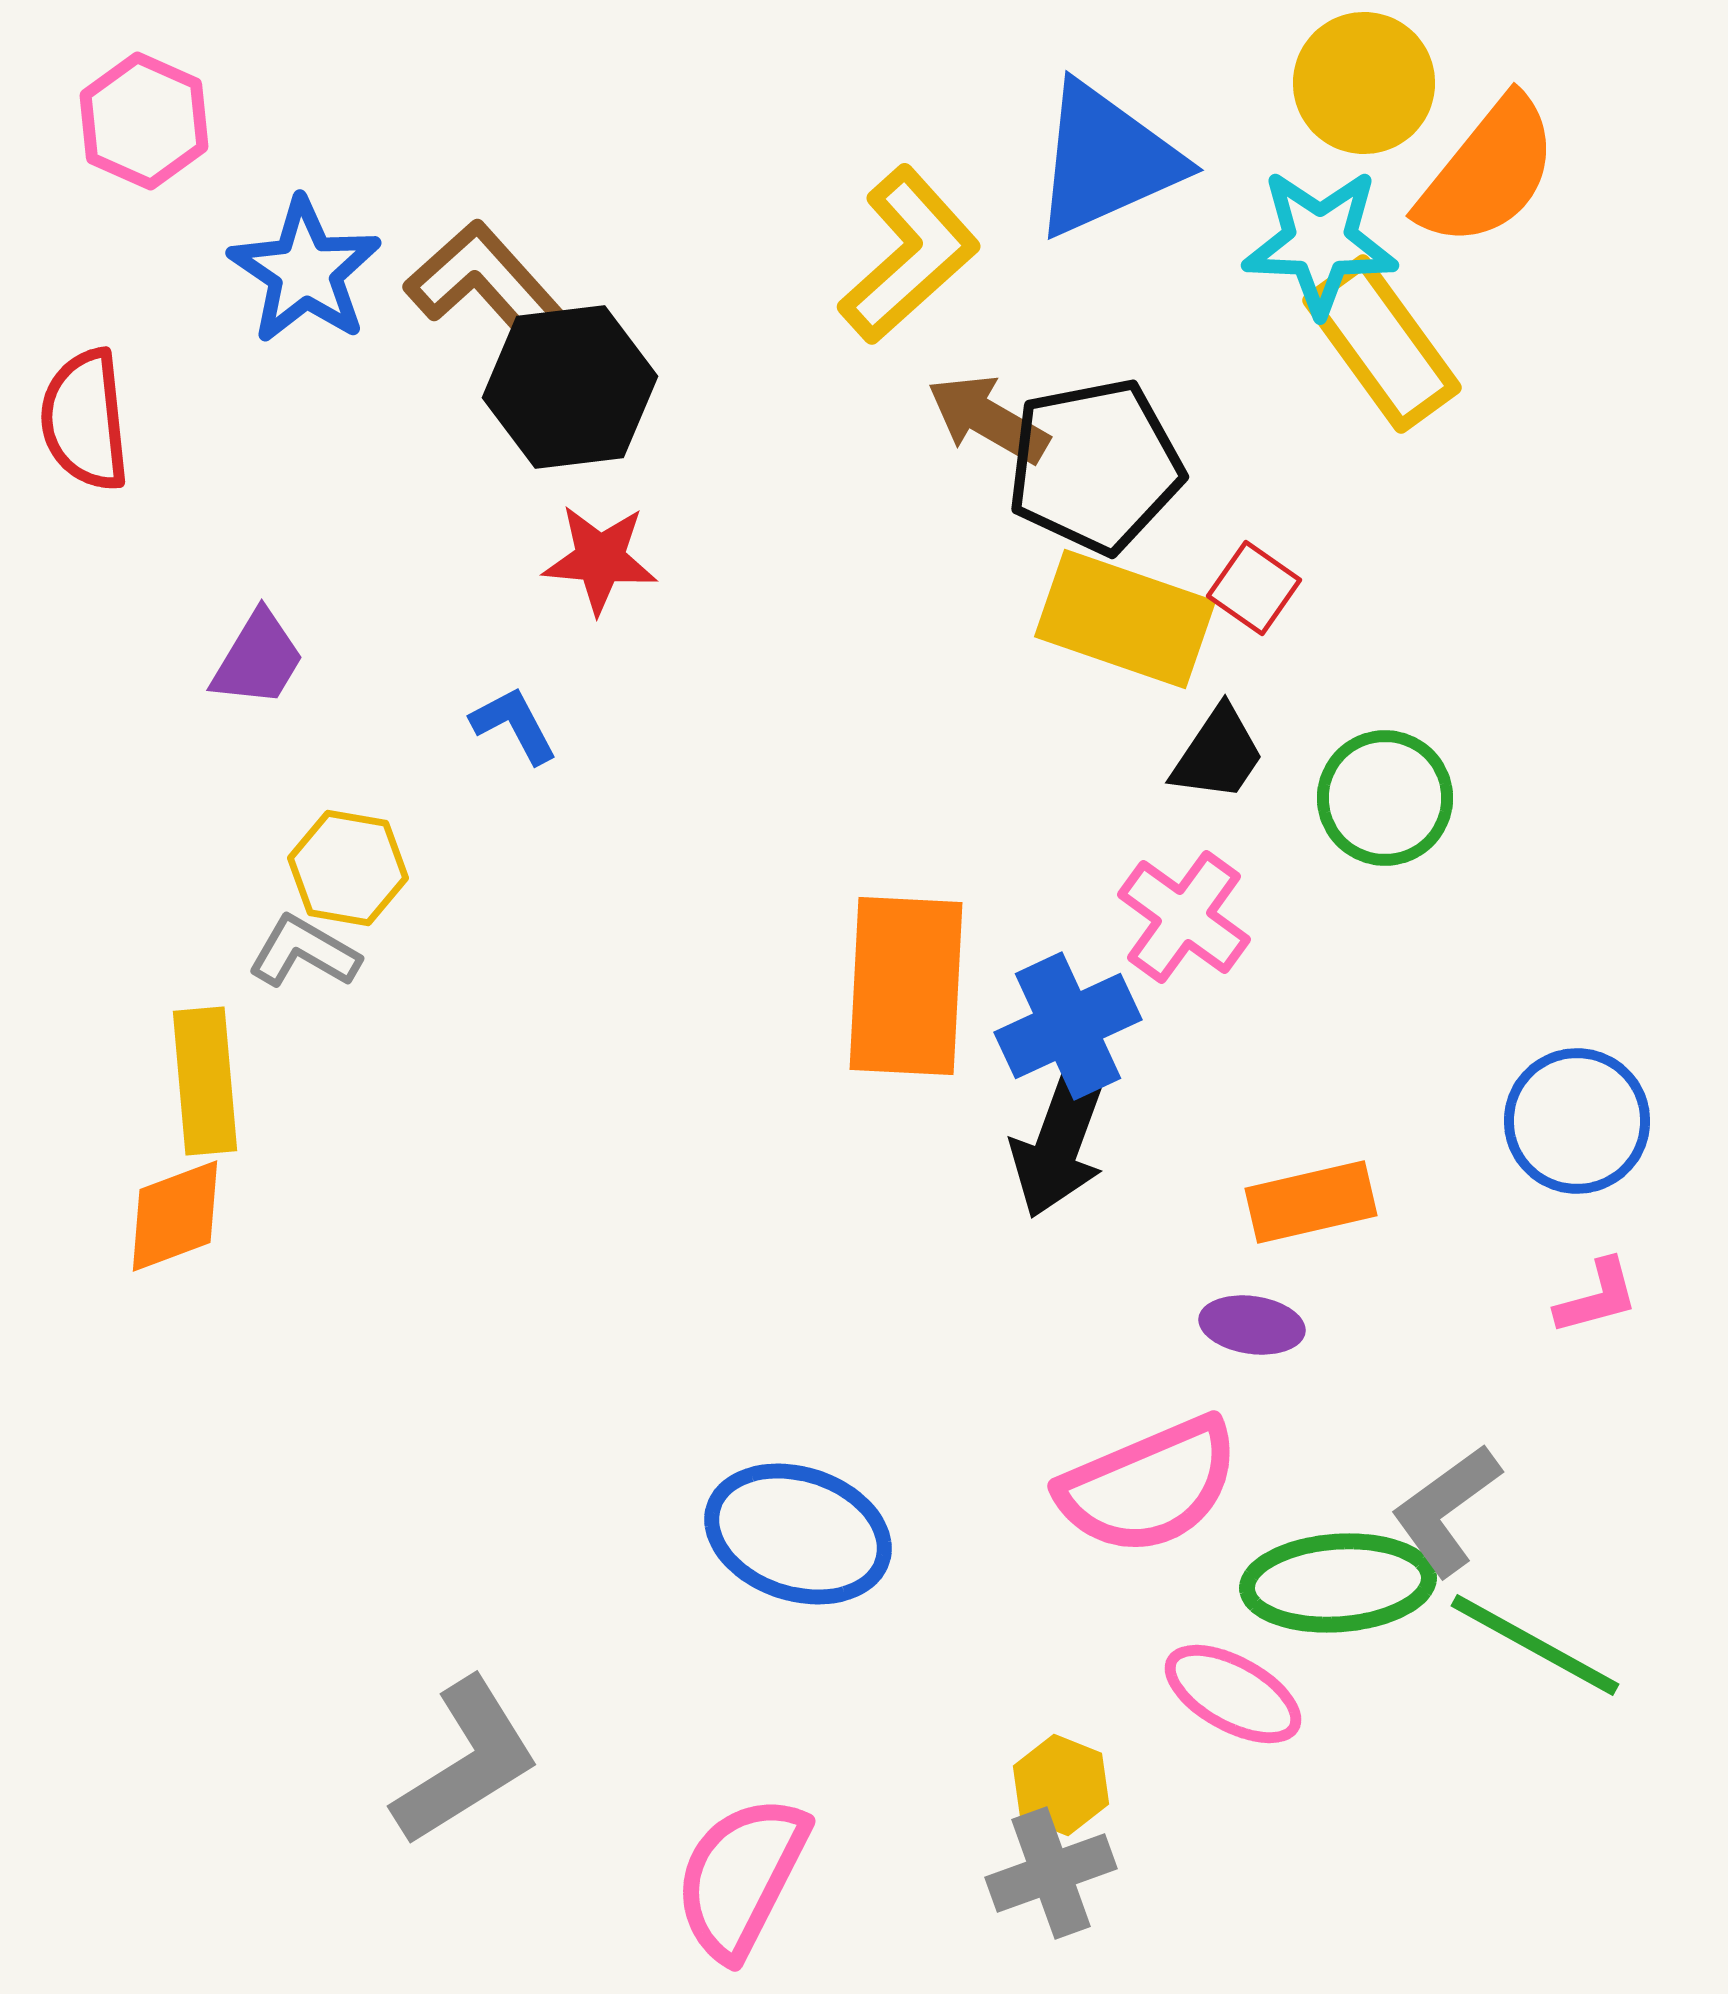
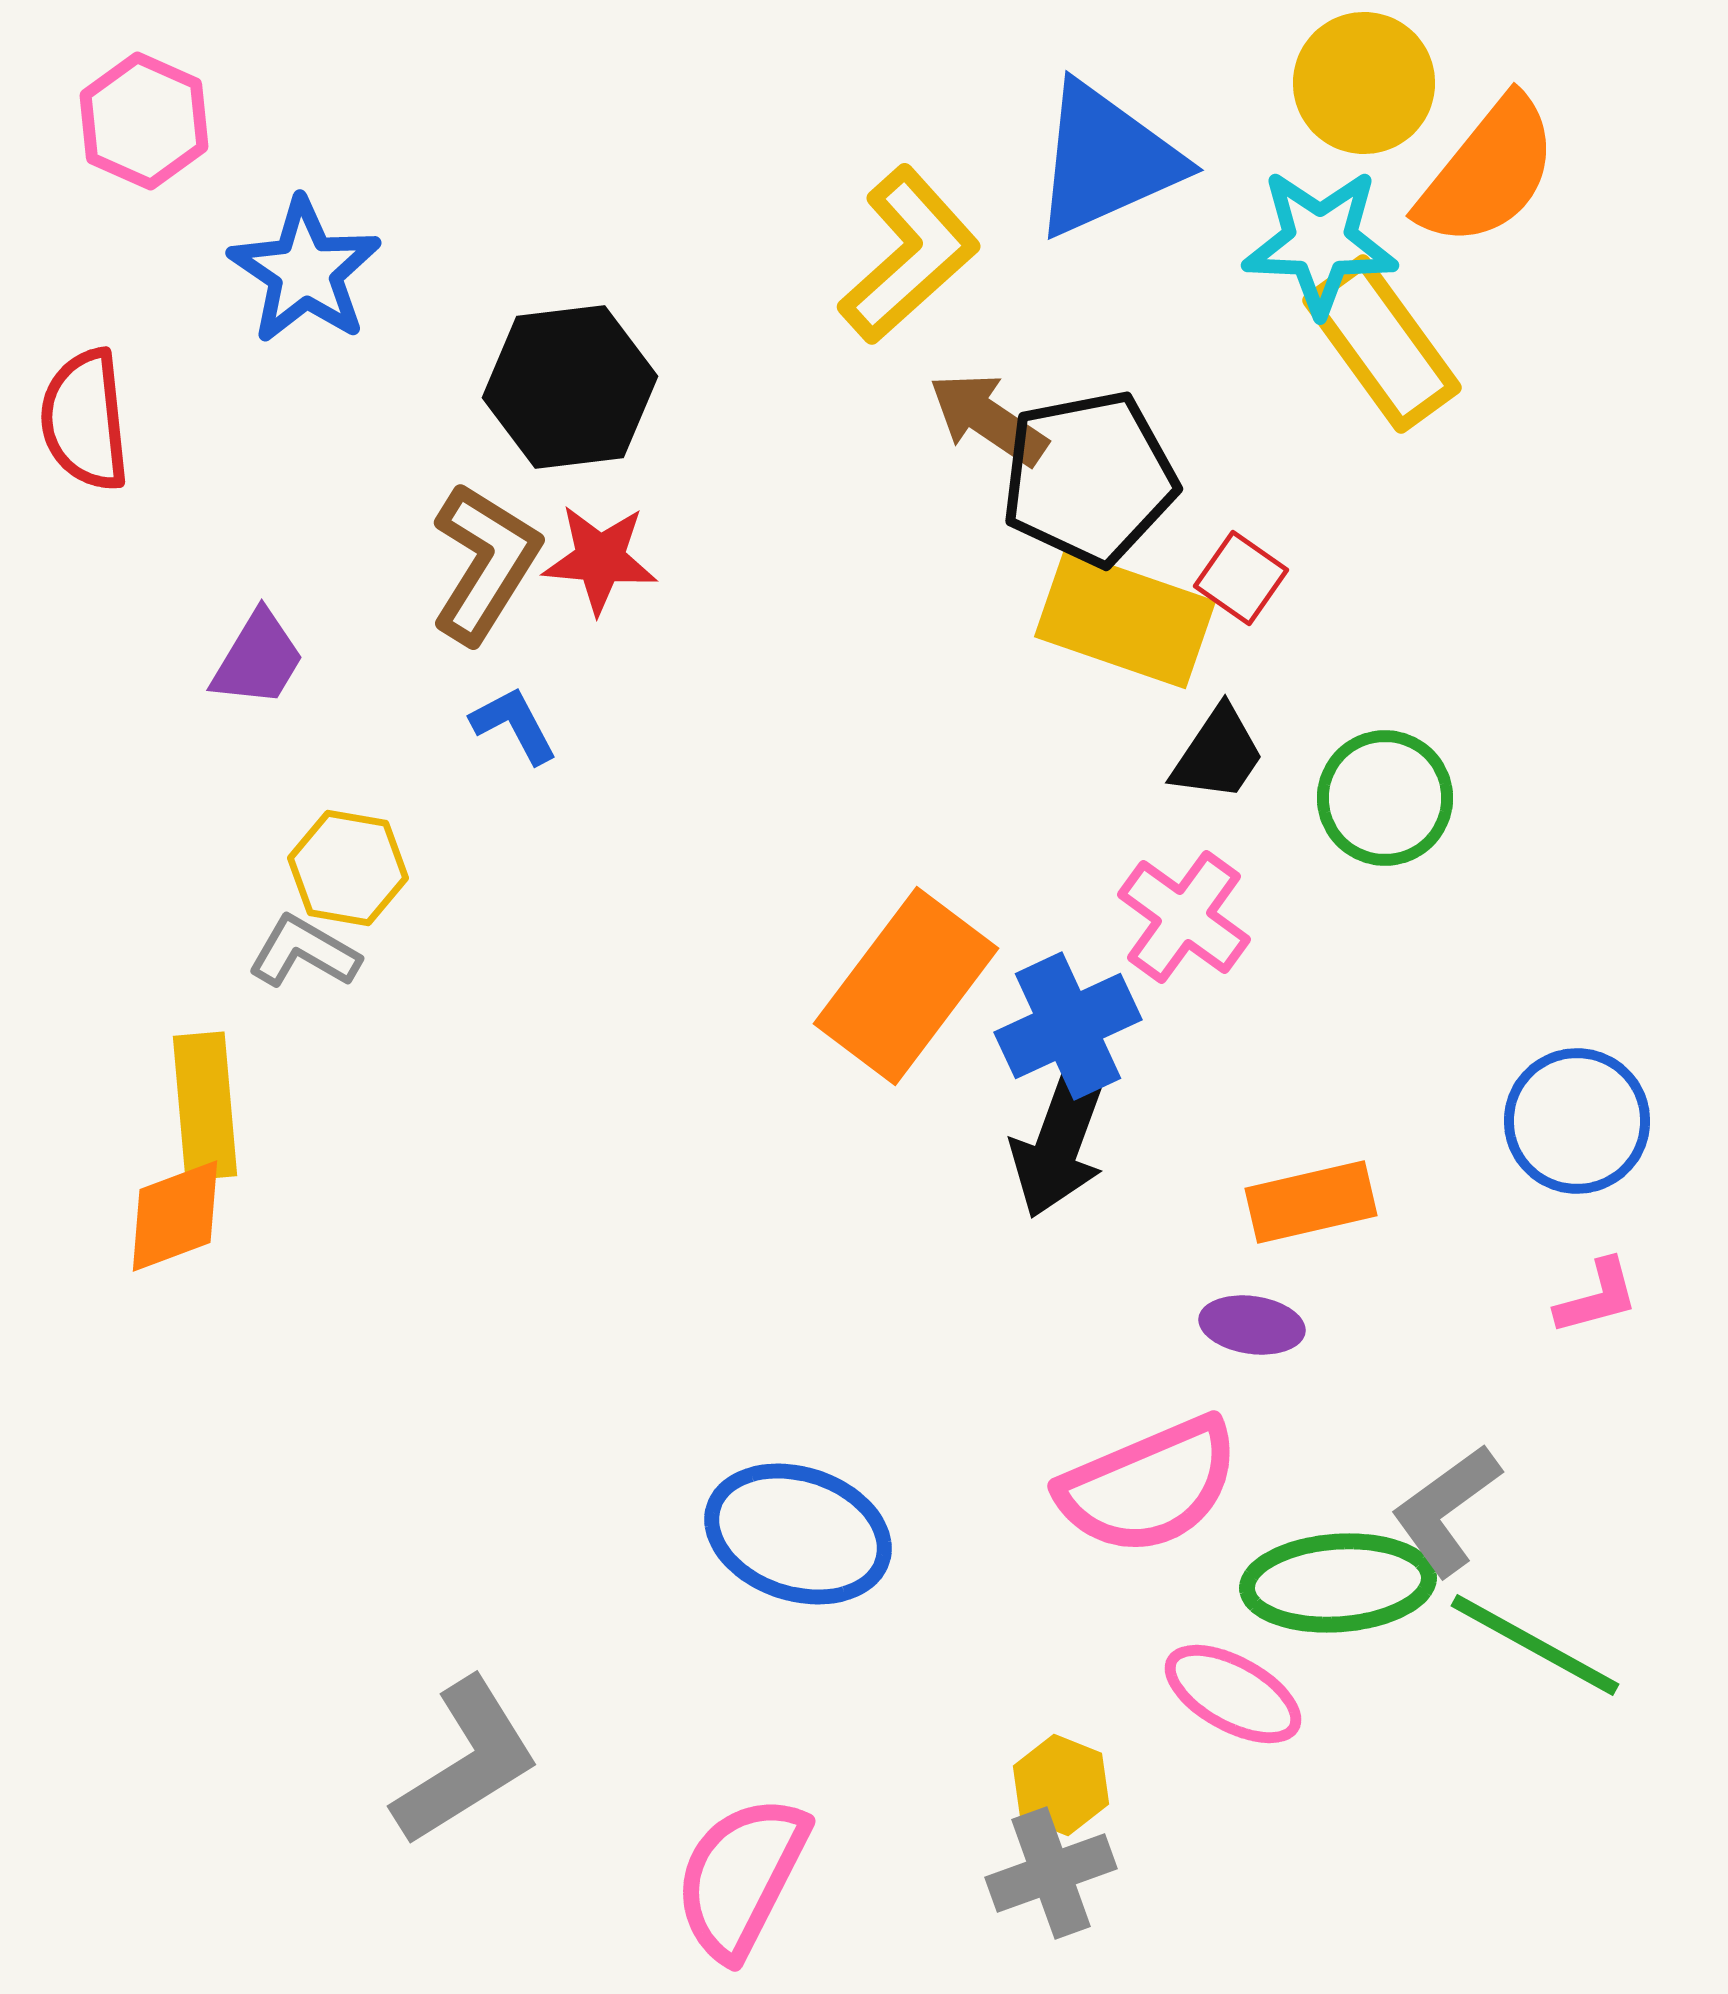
brown L-shape at (485, 283): moved 280 px down; rotated 74 degrees clockwise
brown arrow at (988, 419): rotated 4 degrees clockwise
black pentagon at (1095, 466): moved 6 px left, 12 px down
red square at (1254, 588): moved 13 px left, 10 px up
orange rectangle at (906, 986): rotated 34 degrees clockwise
yellow rectangle at (205, 1081): moved 25 px down
